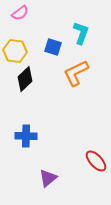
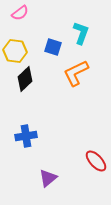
blue cross: rotated 10 degrees counterclockwise
